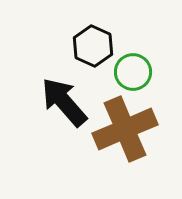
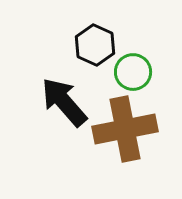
black hexagon: moved 2 px right, 1 px up
brown cross: rotated 12 degrees clockwise
